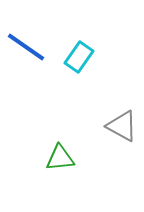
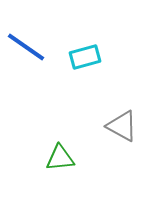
cyan rectangle: moved 6 px right; rotated 40 degrees clockwise
